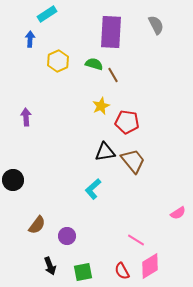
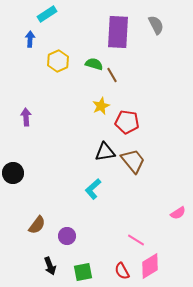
purple rectangle: moved 7 px right
brown line: moved 1 px left
black circle: moved 7 px up
